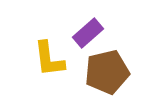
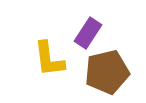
purple rectangle: rotated 16 degrees counterclockwise
